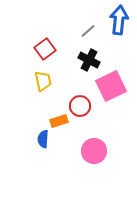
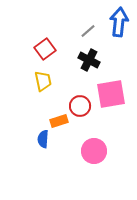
blue arrow: moved 2 px down
pink square: moved 8 px down; rotated 16 degrees clockwise
